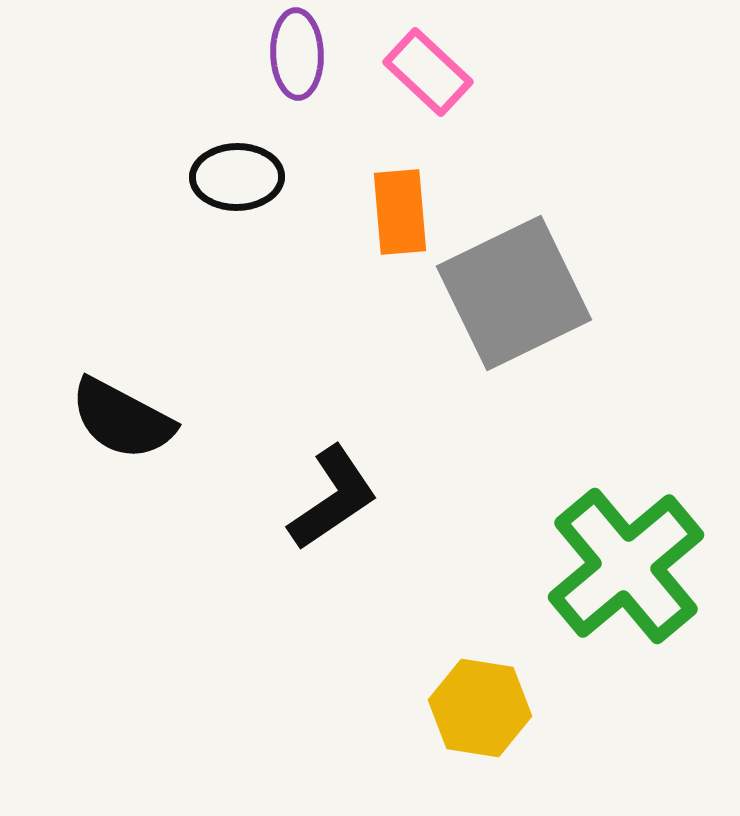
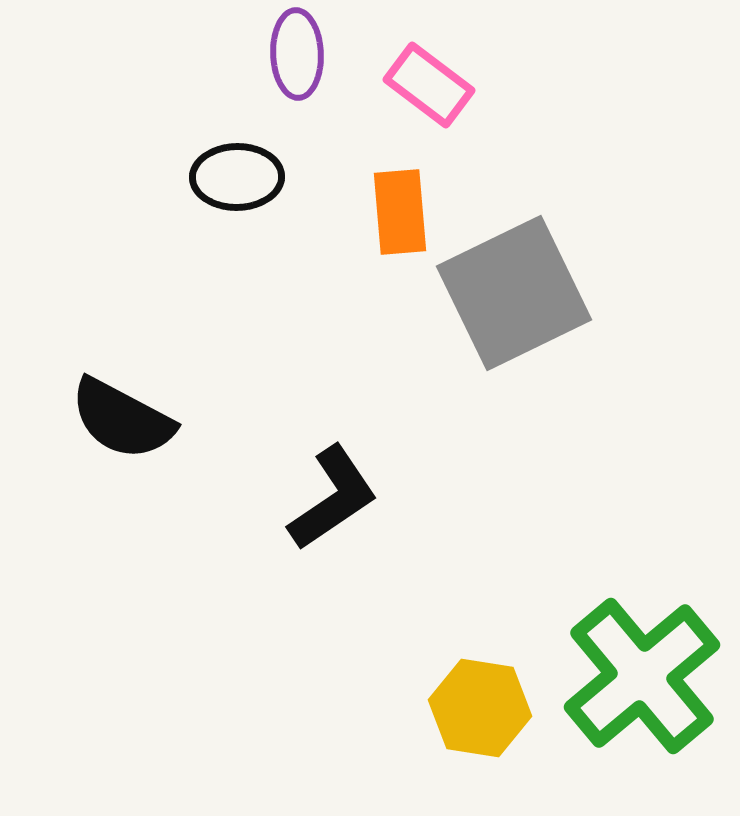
pink rectangle: moved 1 px right, 13 px down; rotated 6 degrees counterclockwise
green cross: moved 16 px right, 110 px down
